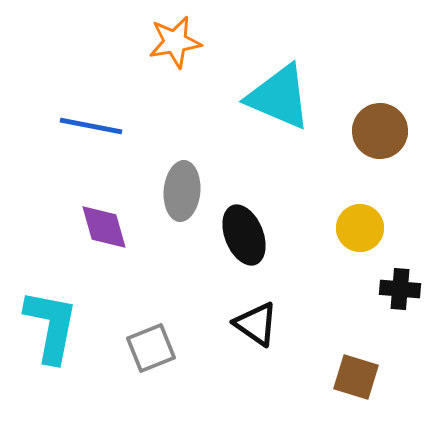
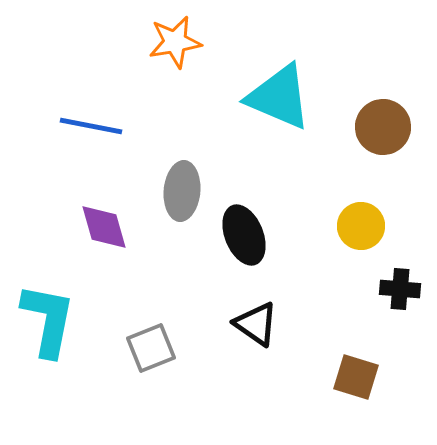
brown circle: moved 3 px right, 4 px up
yellow circle: moved 1 px right, 2 px up
cyan L-shape: moved 3 px left, 6 px up
